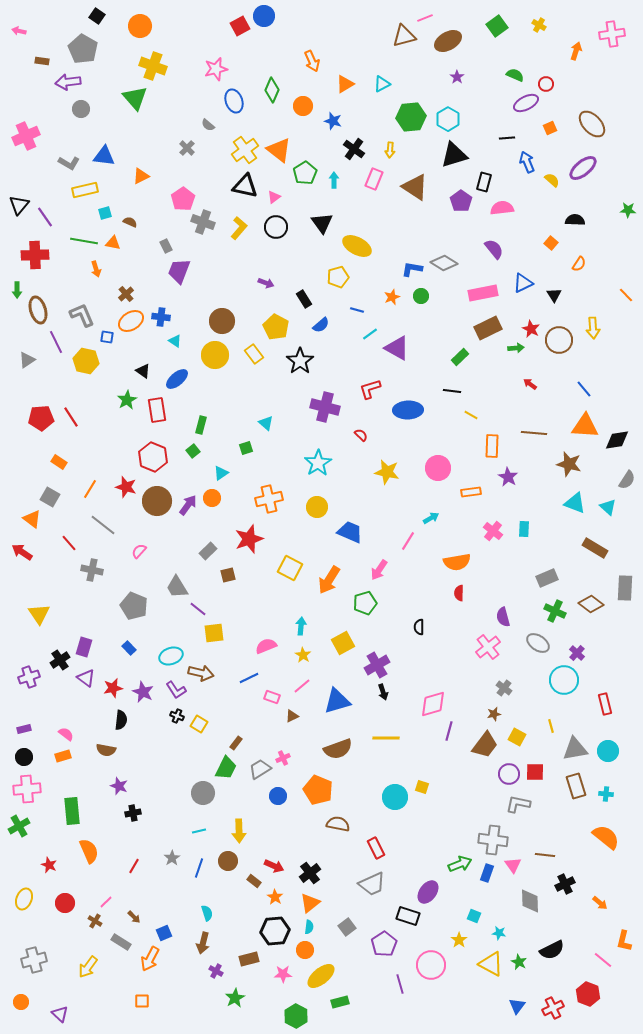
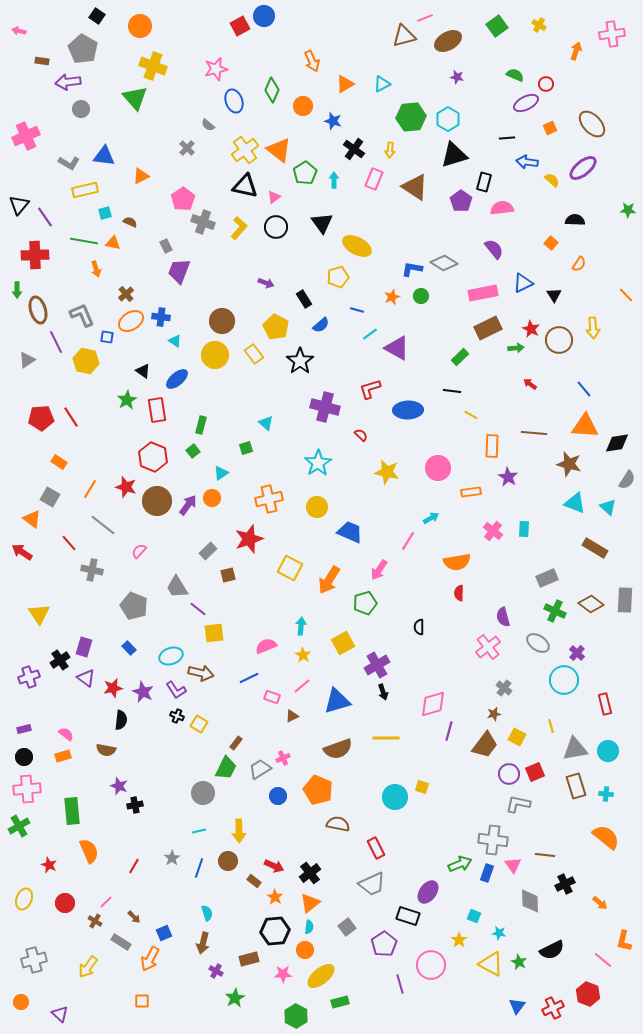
purple star at (457, 77): rotated 24 degrees counterclockwise
blue arrow at (527, 162): rotated 60 degrees counterclockwise
black diamond at (617, 440): moved 3 px down
gray rectangle at (625, 588): moved 12 px down
red square at (535, 772): rotated 24 degrees counterclockwise
black cross at (133, 813): moved 2 px right, 8 px up
